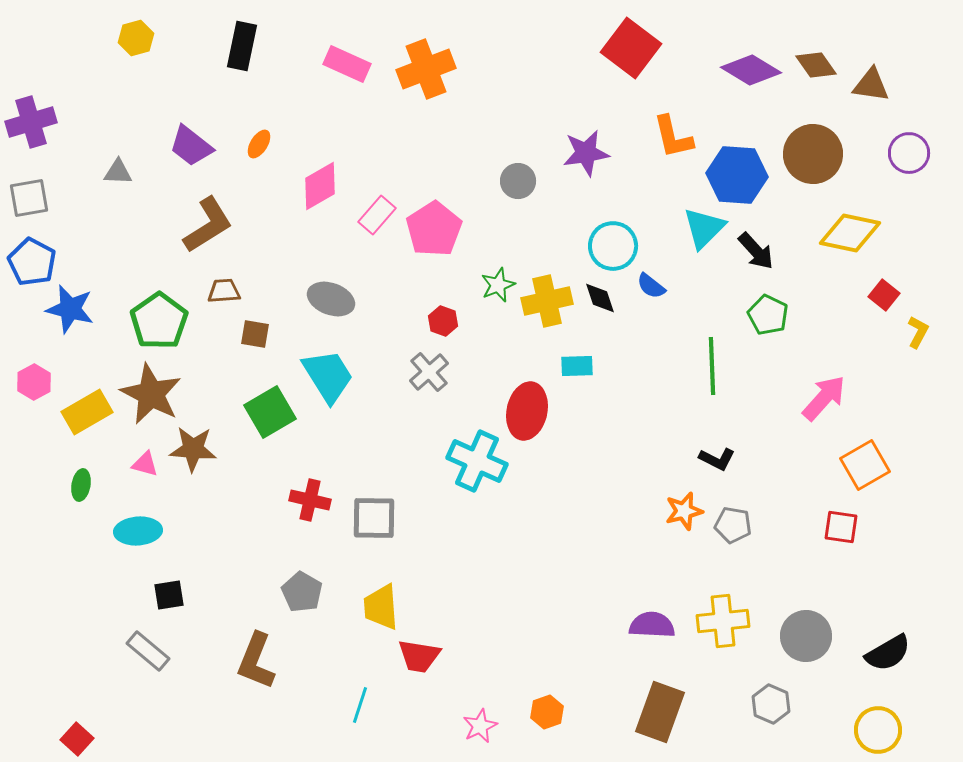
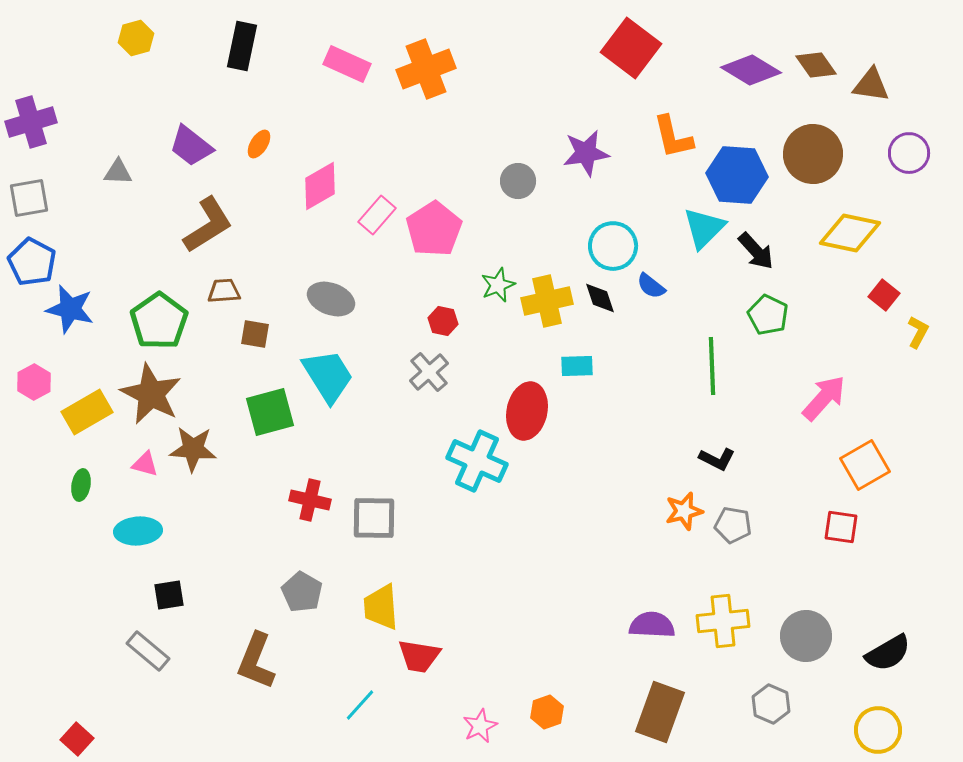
red hexagon at (443, 321): rotated 8 degrees counterclockwise
green square at (270, 412): rotated 15 degrees clockwise
cyan line at (360, 705): rotated 24 degrees clockwise
